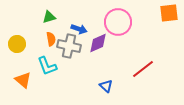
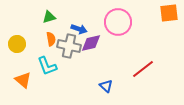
purple diamond: moved 7 px left; rotated 10 degrees clockwise
